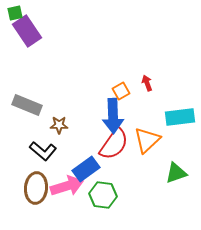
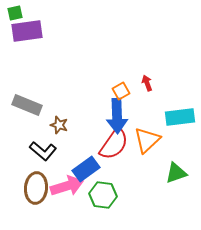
purple rectangle: rotated 64 degrees counterclockwise
blue arrow: moved 4 px right
brown star: rotated 18 degrees clockwise
